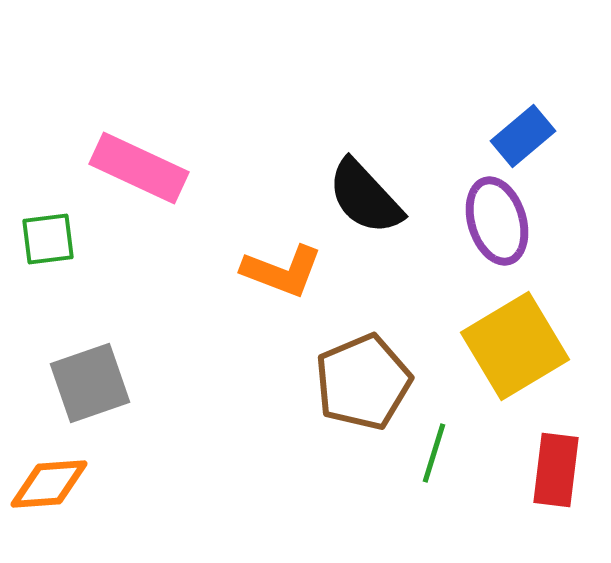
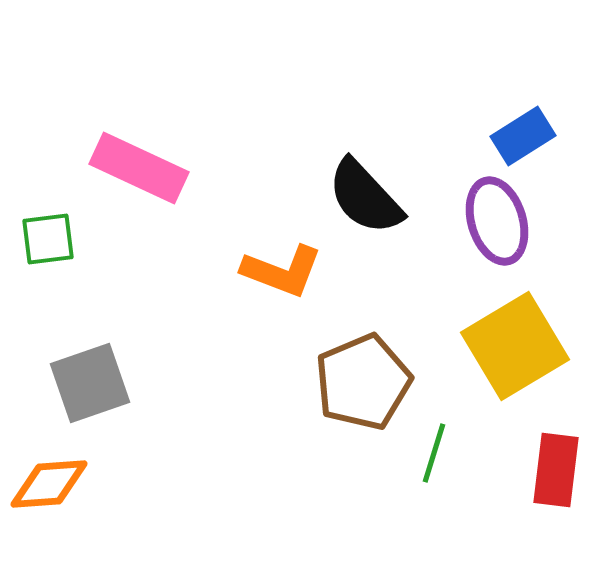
blue rectangle: rotated 8 degrees clockwise
